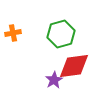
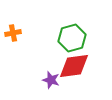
green hexagon: moved 11 px right, 4 px down
purple star: moved 3 px left; rotated 24 degrees counterclockwise
